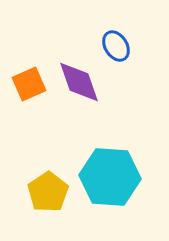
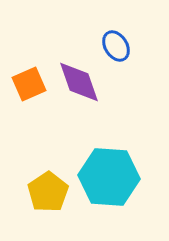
cyan hexagon: moved 1 px left
